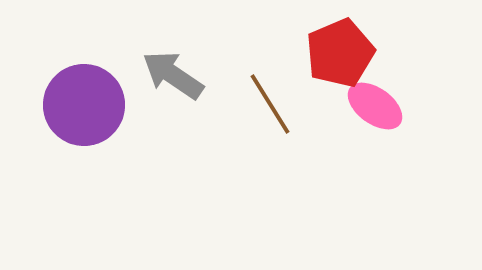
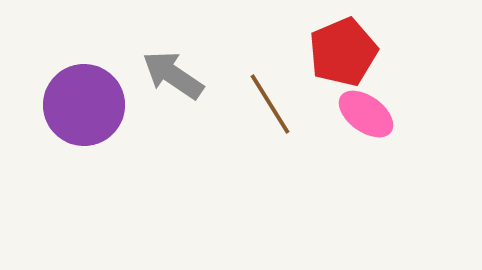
red pentagon: moved 3 px right, 1 px up
pink ellipse: moved 9 px left, 8 px down
